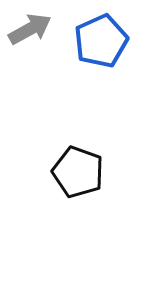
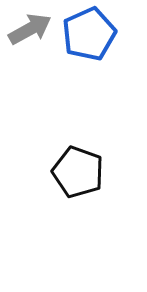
blue pentagon: moved 12 px left, 7 px up
